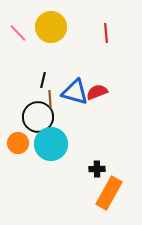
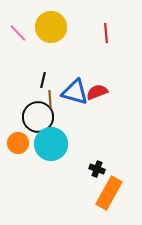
black cross: rotated 21 degrees clockwise
